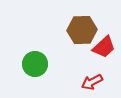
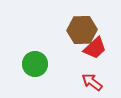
red trapezoid: moved 9 px left, 1 px down
red arrow: rotated 65 degrees clockwise
